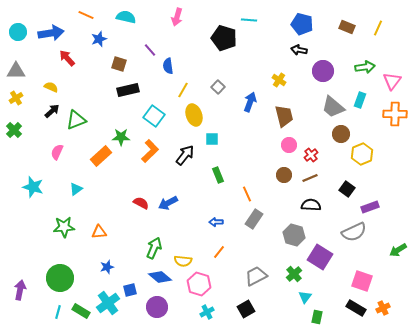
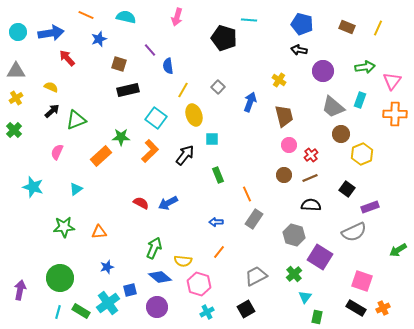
cyan square at (154, 116): moved 2 px right, 2 px down
